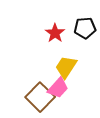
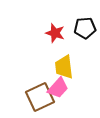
red star: rotated 18 degrees counterclockwise
yellow trapezoid: moved 2 px left; rotated 40 degrees counterclockwise
brown square: rotated 20 degrees clockwise
